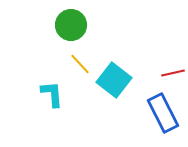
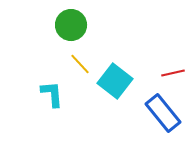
cyan square: moved 1 px right, 1 px down
blue rectangle: rotated 12 degrees counterclockwise
